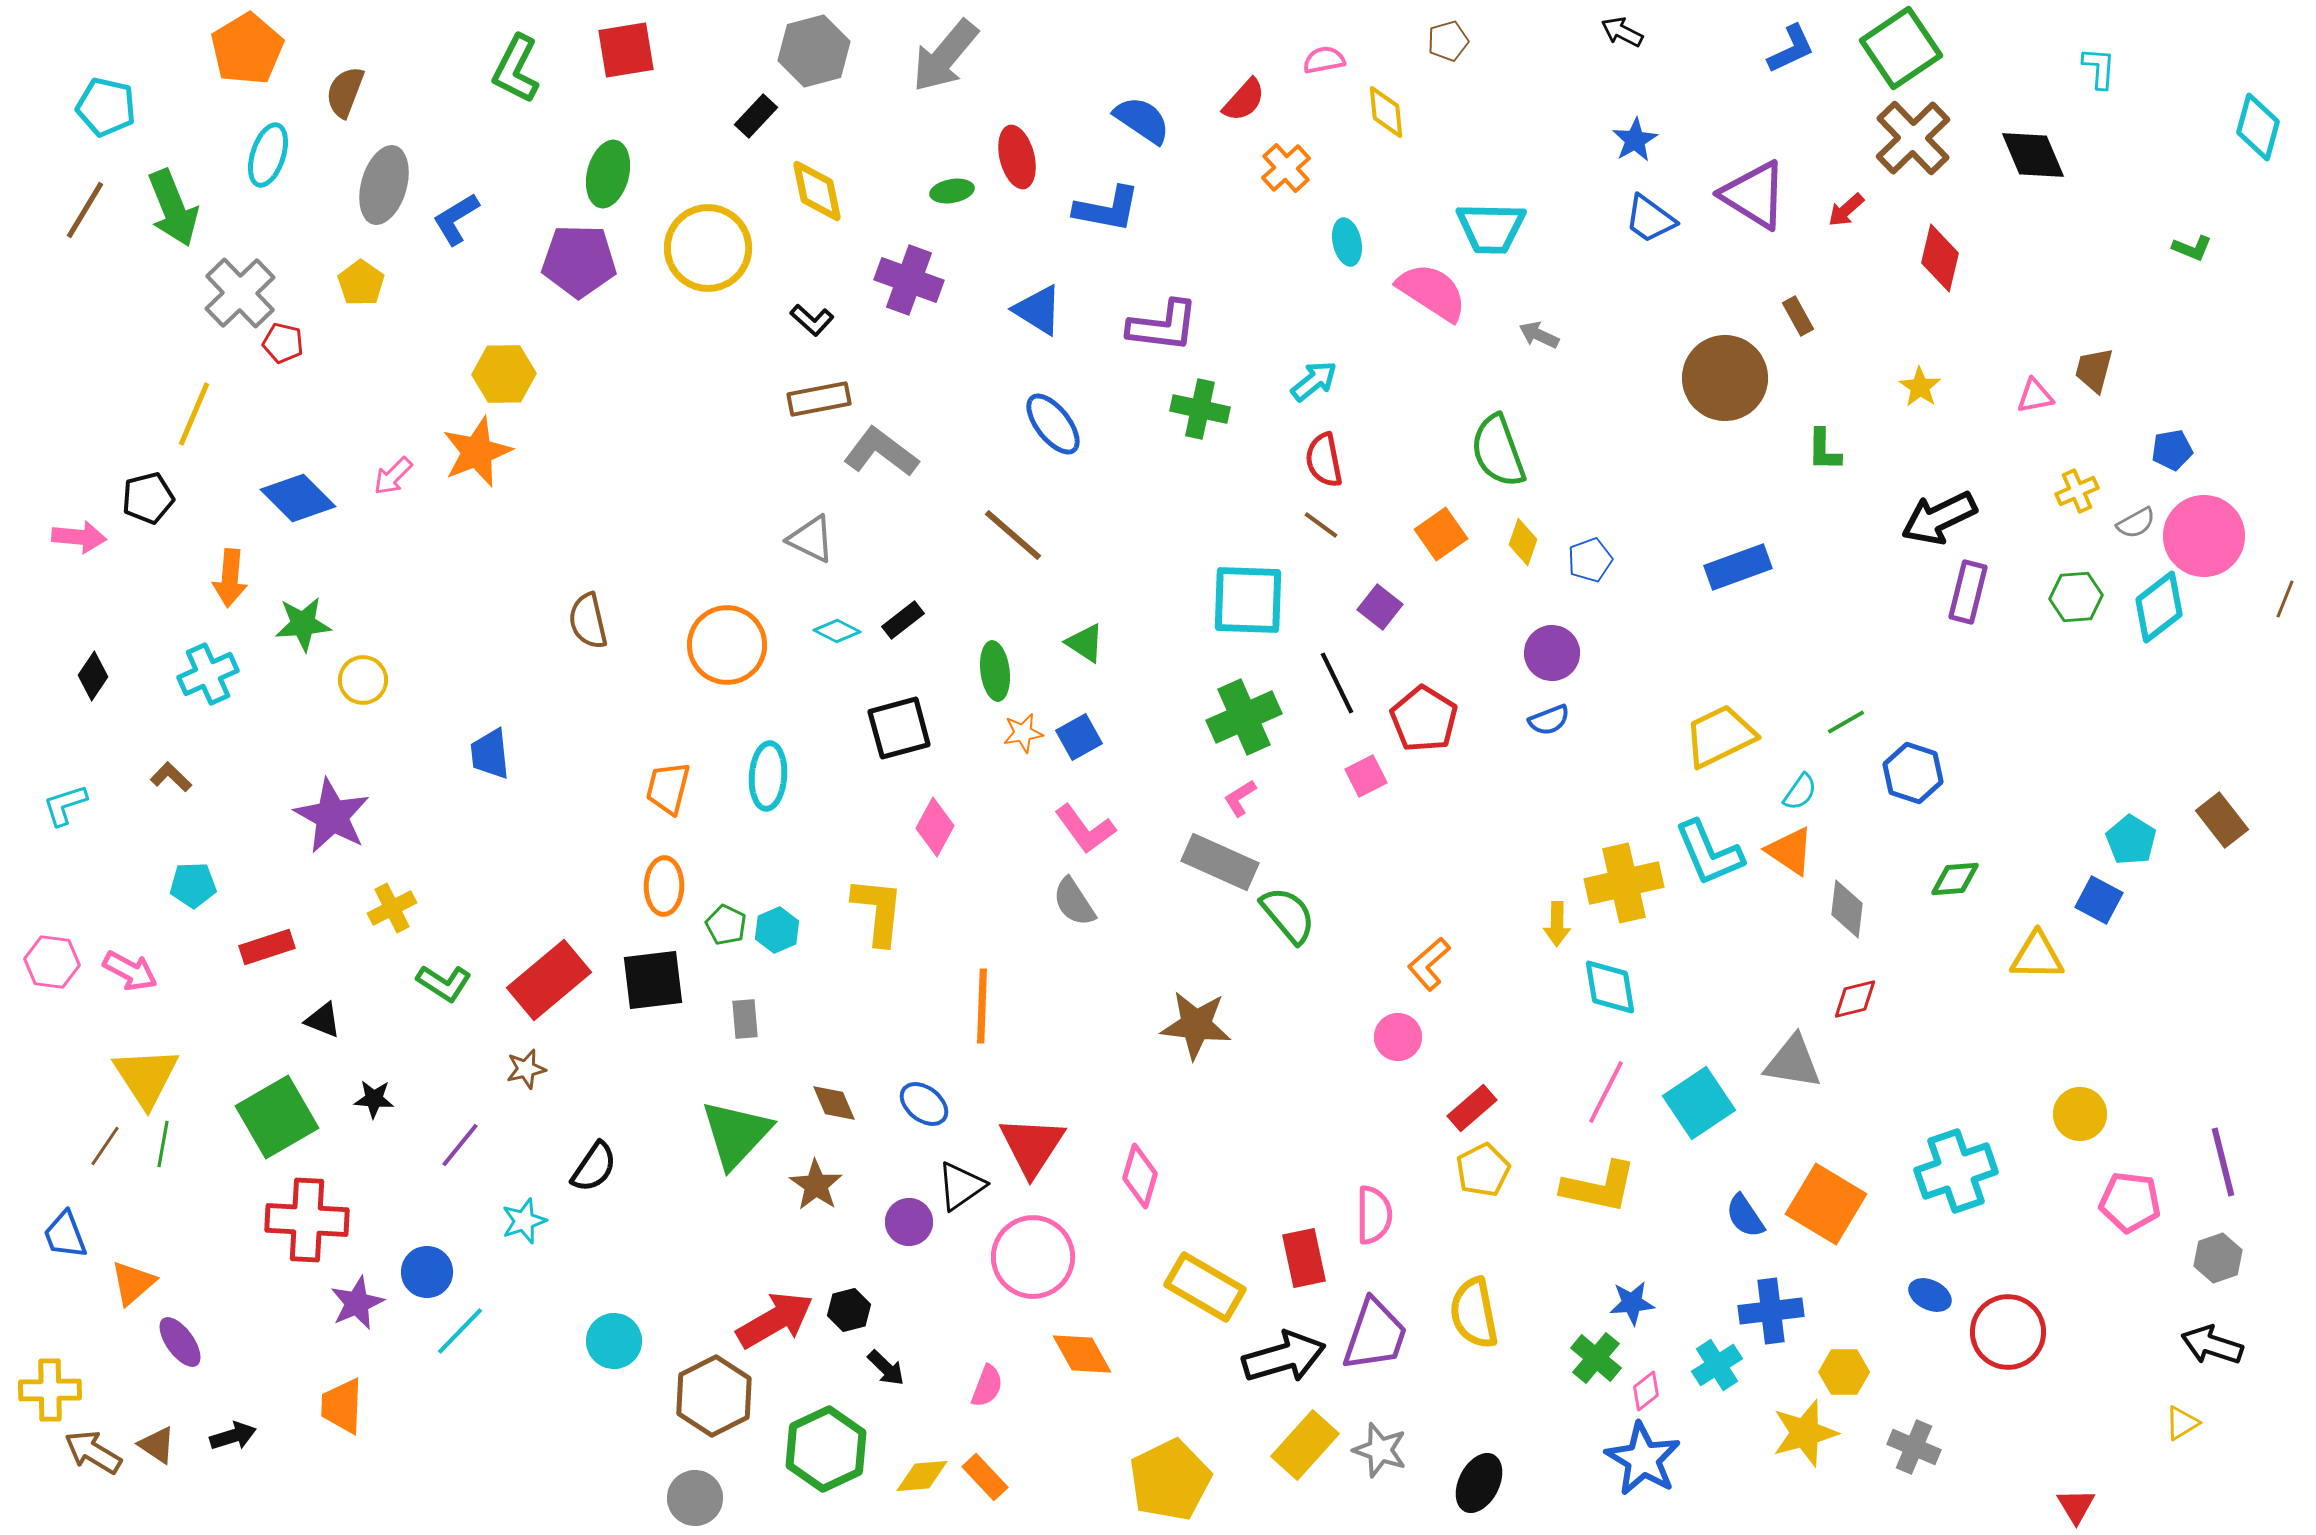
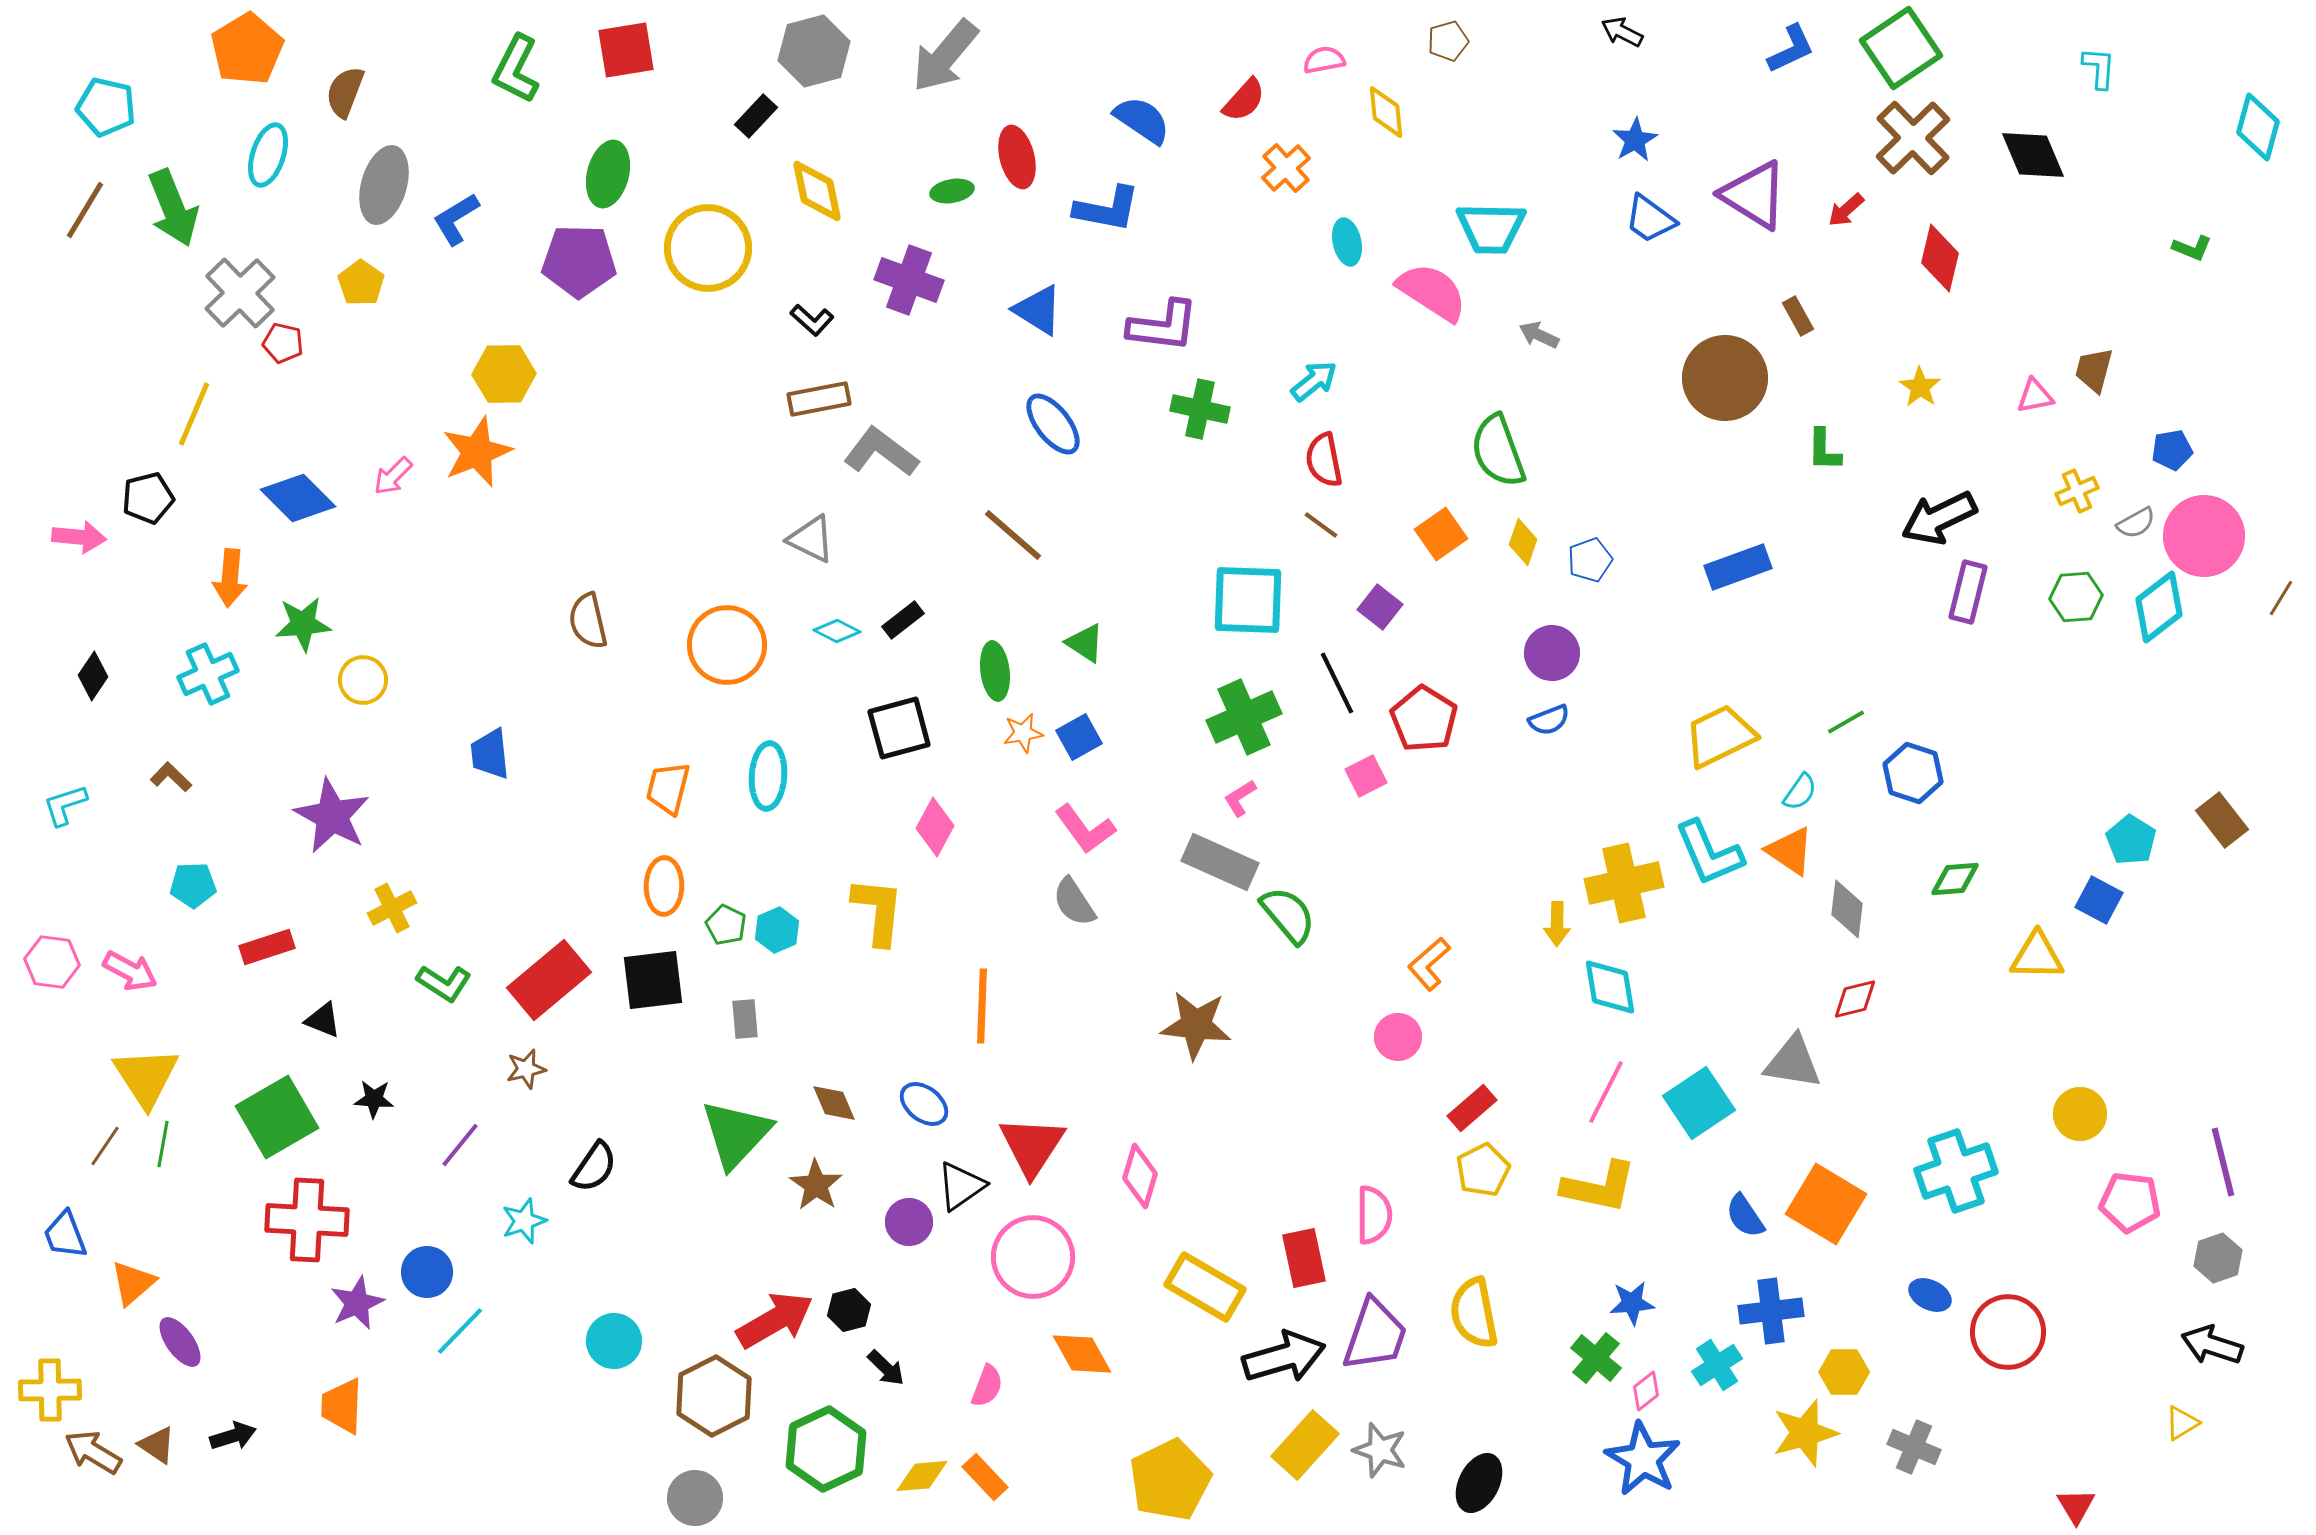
brown line at (2285, 599): moved 4 px left, 1 px up; rotated 9 degrees clockwise
